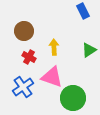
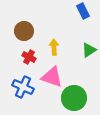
blue cross: rotated 30 degrees counterclockwise
green circle: moved 1 px right
